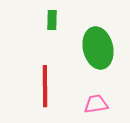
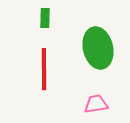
green rectangle: moved 7 px left, 2 px up
red line: moved 1 px left, 17 px up
